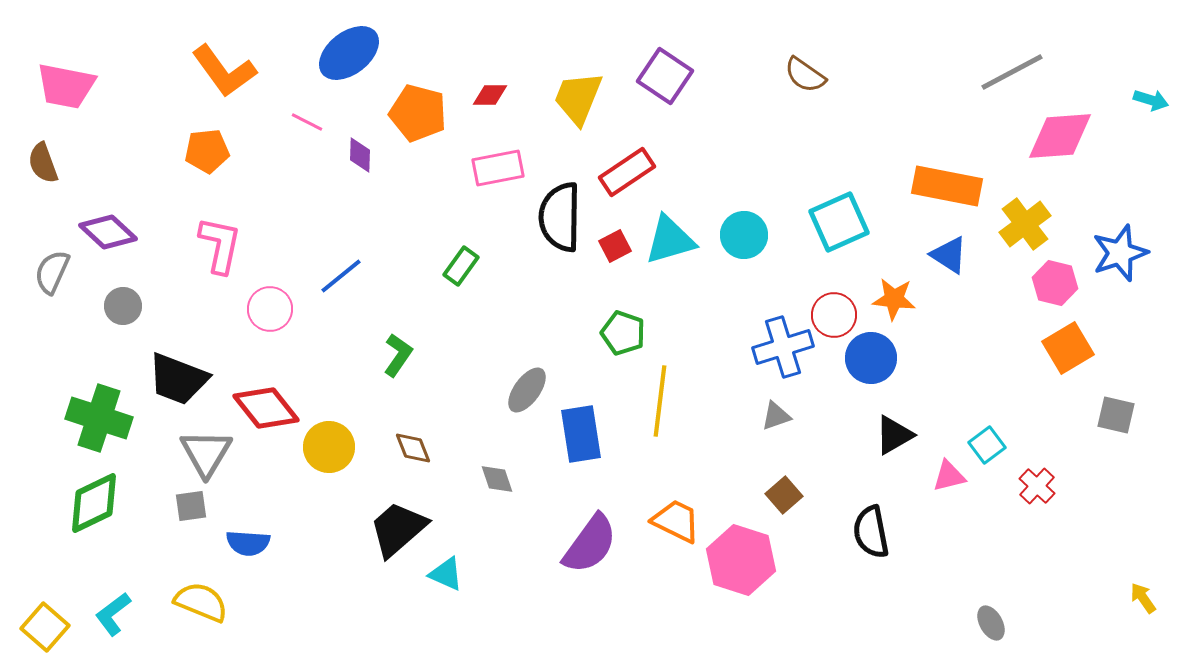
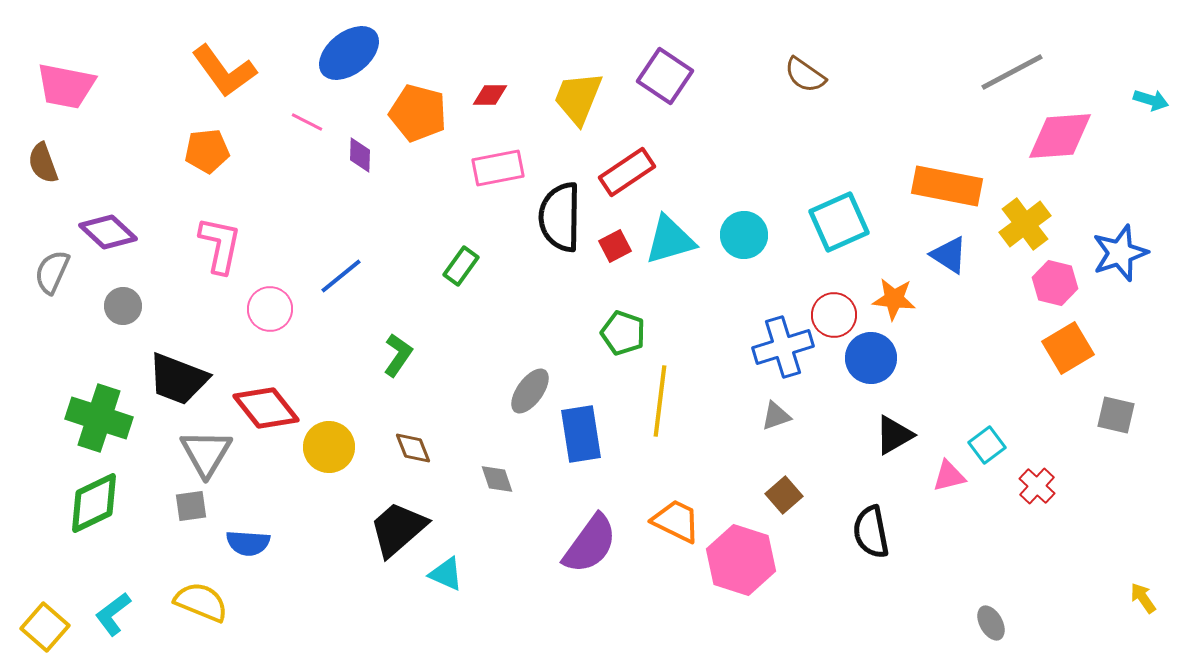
gray ellipse at (527, 390): moved 3 px right, 1 px down
